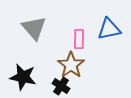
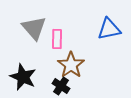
pink rectangle: moved 22 px left
black star: rotated 12 degrees clockwise
